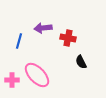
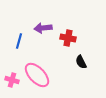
pink cross: rotated 16 degrees clockwise
